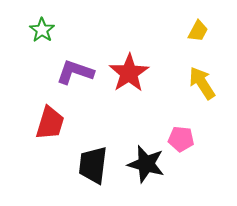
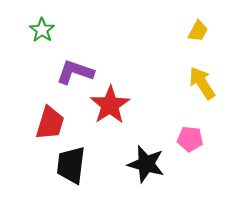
red star: moved 19 px left, 32 px down
pink pentagon: moved 9 px right
black trapezoid: moved 22 px left
